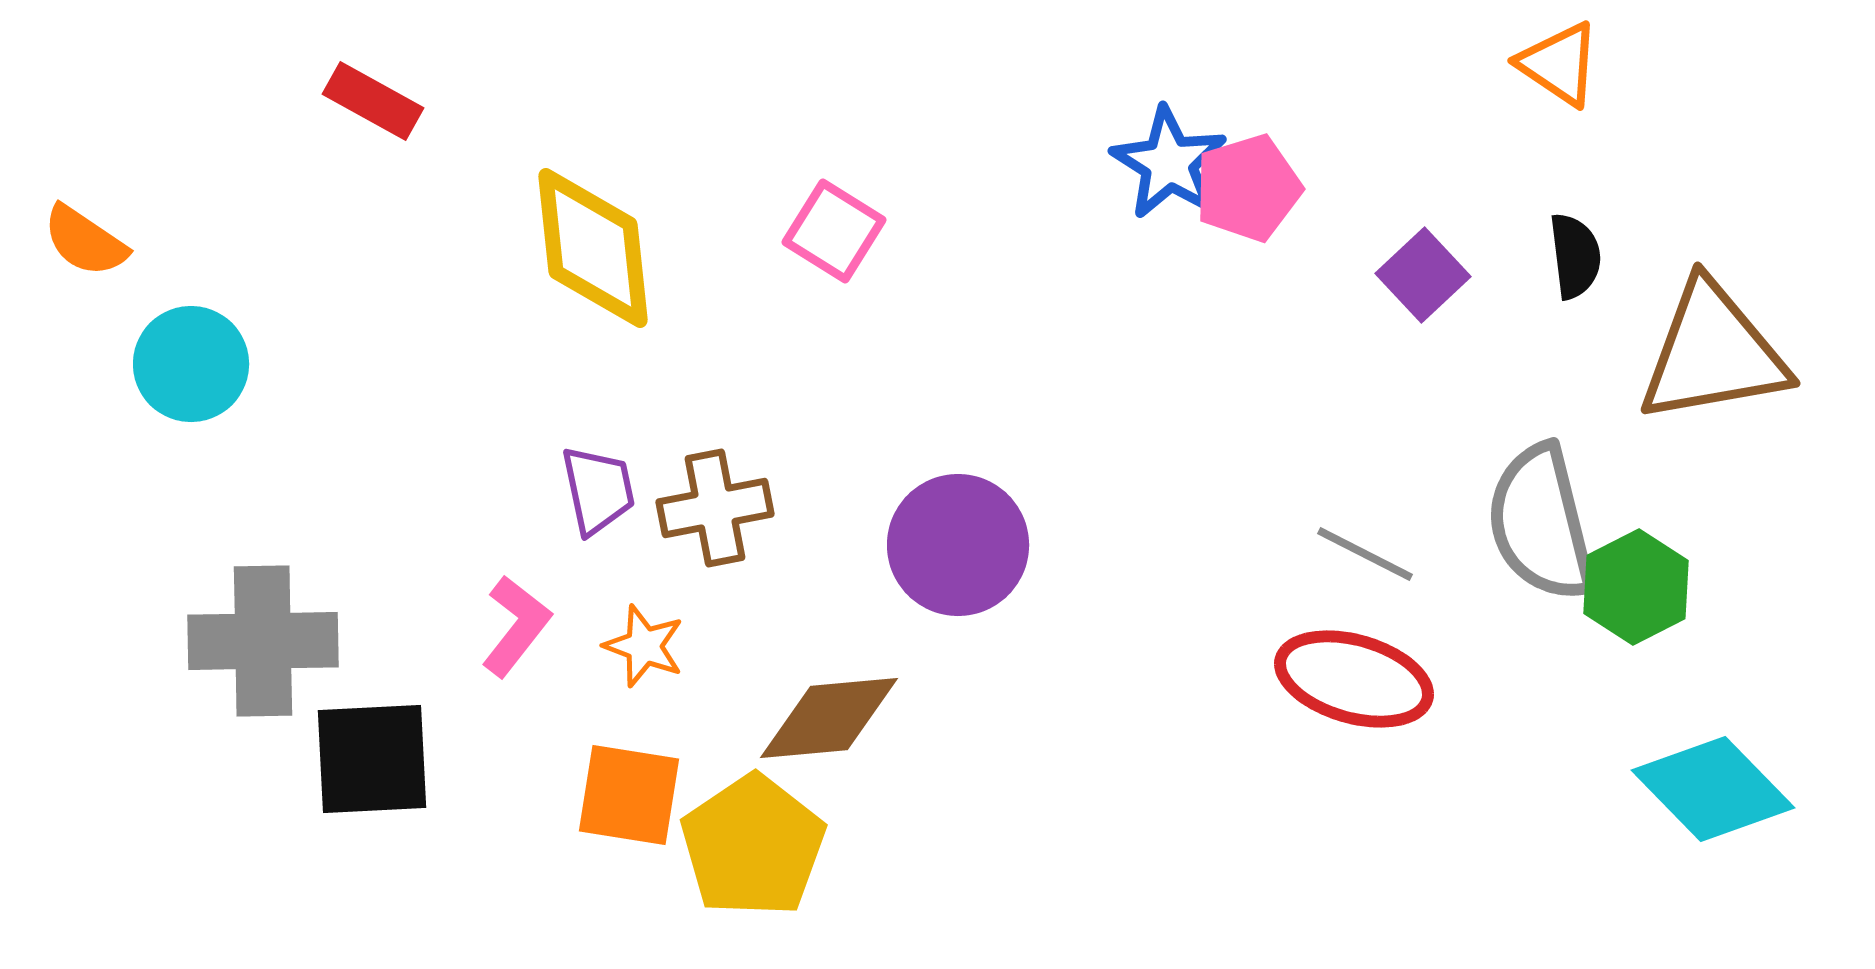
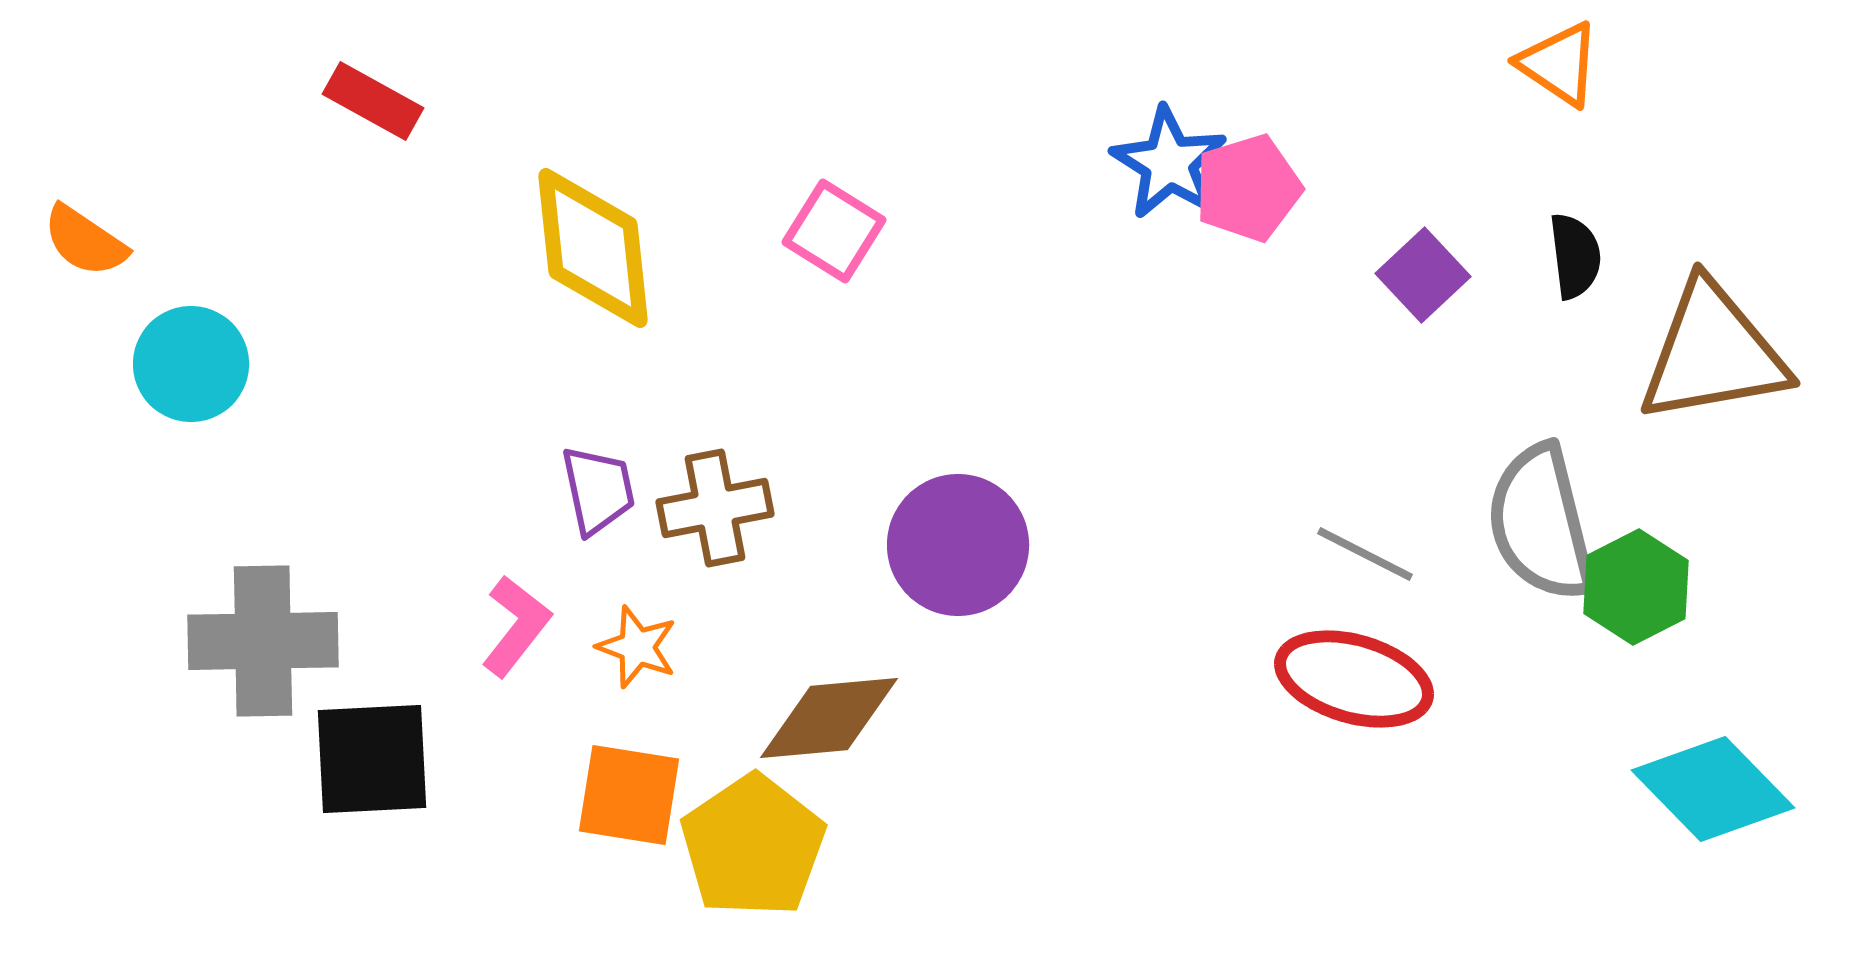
orange star: moved 7 px left, 1 px down
